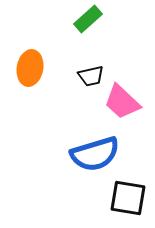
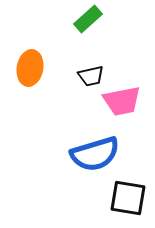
pink trapezoid: moved 1 px up; rotated 54 degrees counterclockwise
